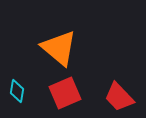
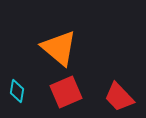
red square: moved 1 px right, 1 px up
